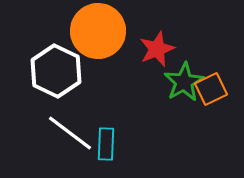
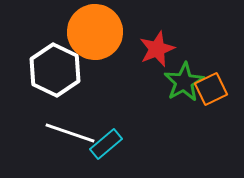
orange circle: moved 3 px left, 1 px down
white hexagon: moved 1 px left, 1 px up
white line: rotated 18 degrees counterclockwise
cyan rectangle: rotated 48 degrees clockwise
